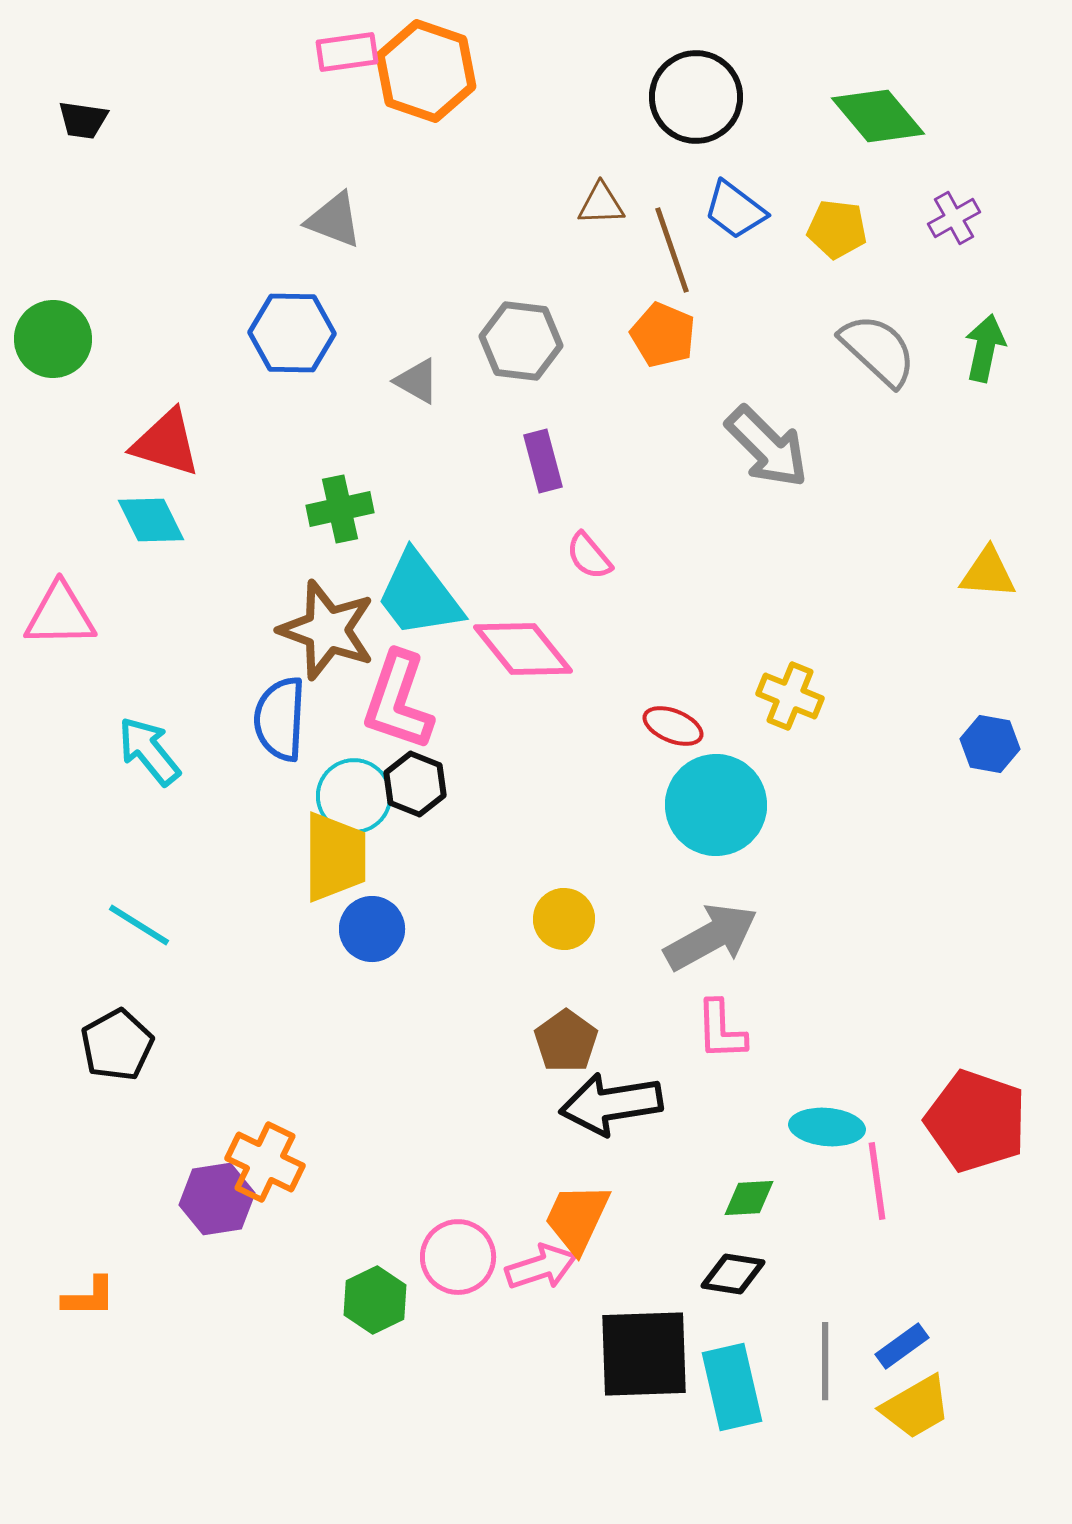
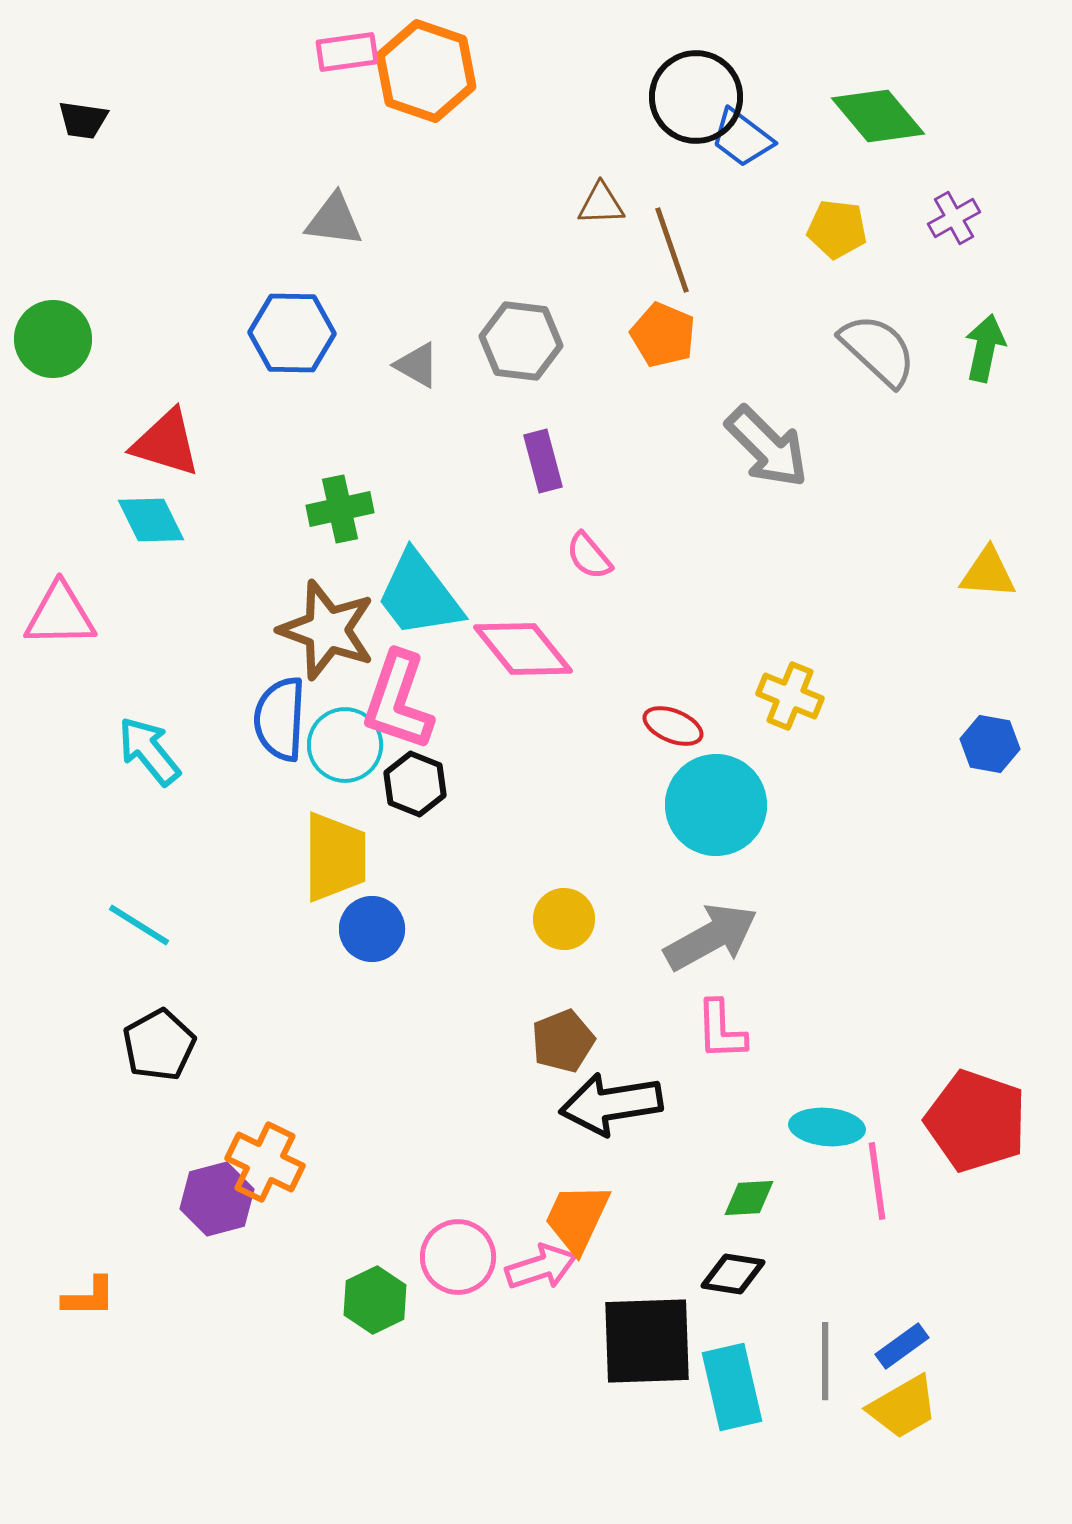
blue trapezoid at (735, 210): moved 7 px right, 72 px up
gray triangle at (334, 220): rotated 14 degrees counterclockwise
gray triangle at (417, 381): moved 16 px up
cyan circle at (354, 796): moved 9 px left, 51 px up
brown pentagon at (566, 1041): moved 3 px left; rotated 14 degrees clockwise
black pentagon at (117, 1045): moved 42 px right
purple hexagon at (217, 1199): rotated 6 degrees counterclockwise
black square at (644, 1354): moved 3 px right, 13 px up
yellow trapezoid at (916, 1407): moved 13 px left
